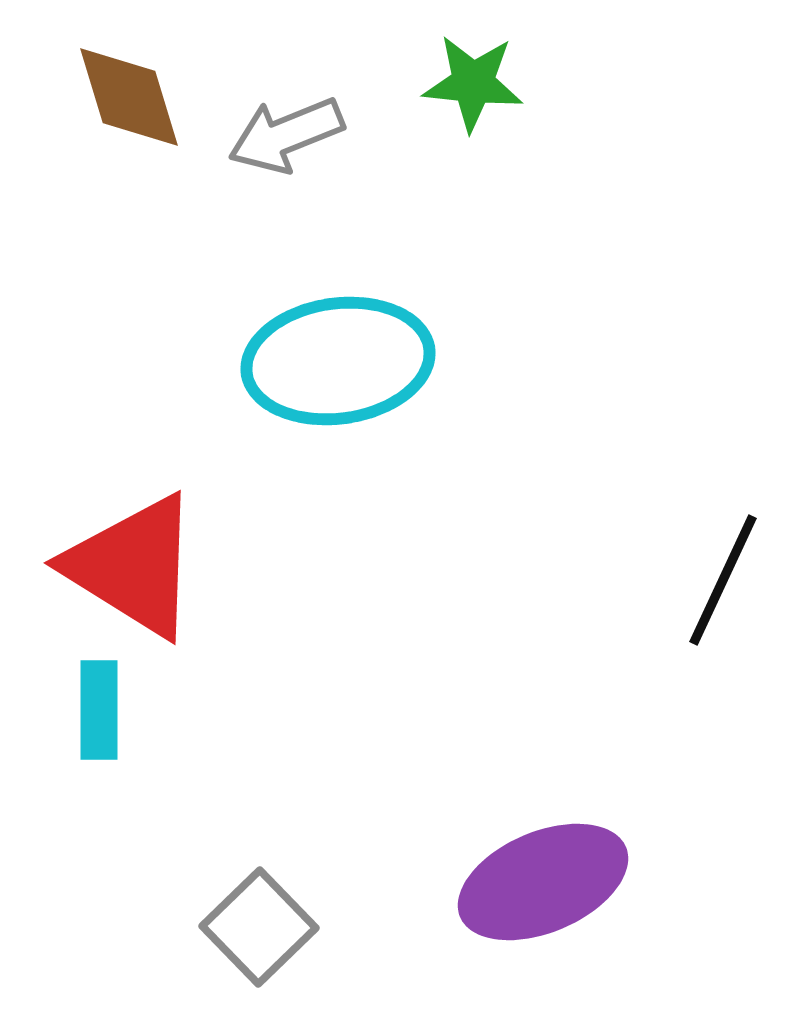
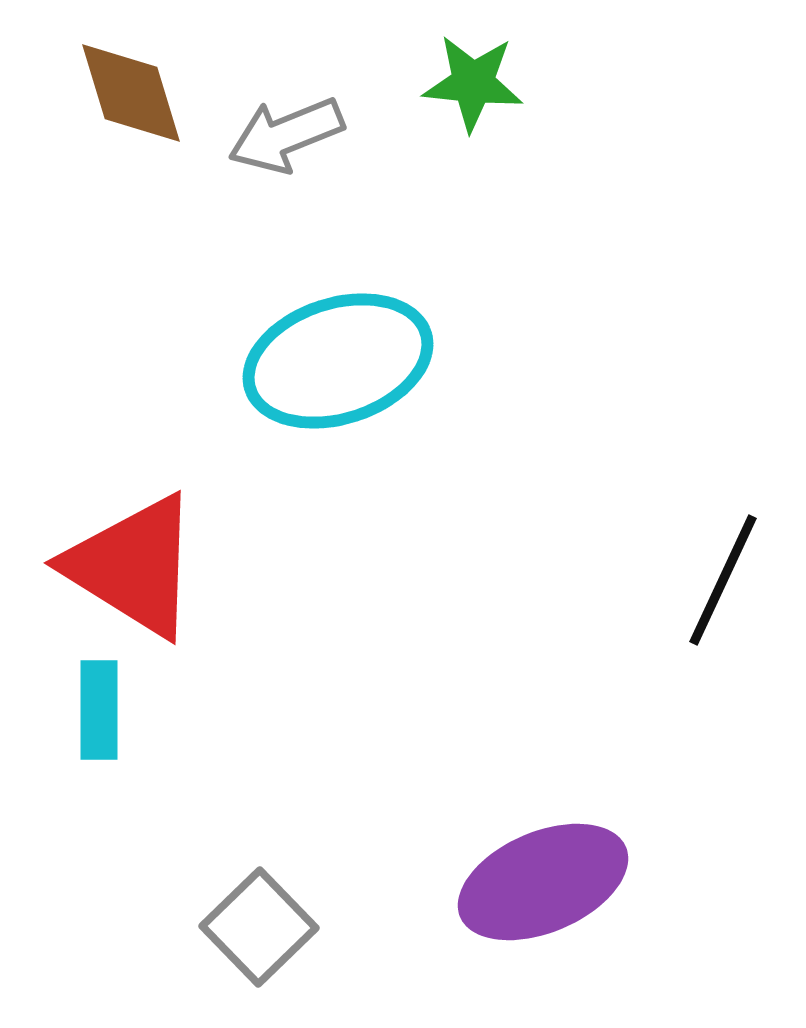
brown diamond: moved 2 px right, 4 px up
cyan ellipse: rotated 10 degrees counterclockwise
